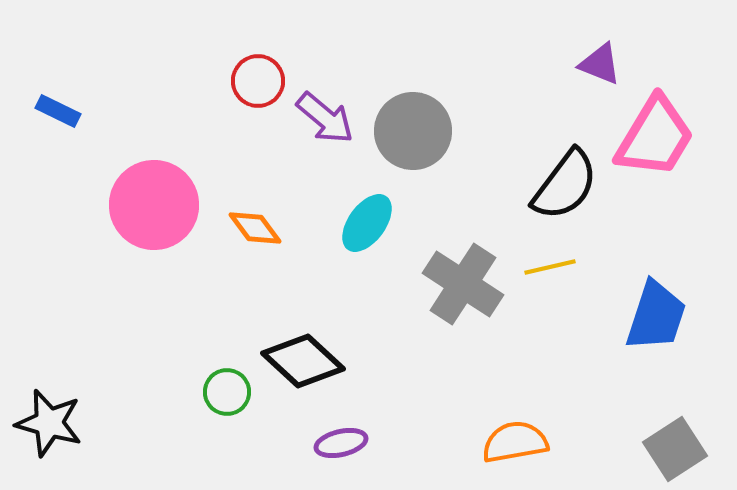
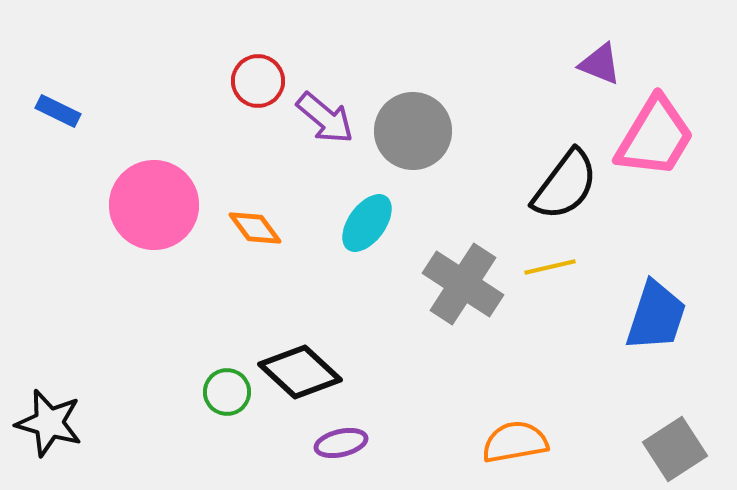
black diamond: moved 3 px left, 11 px down
